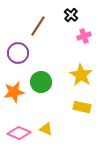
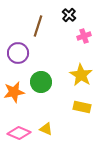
black cross: moved 2 px left
brown line: rotated 15 degrees counterclockwise
